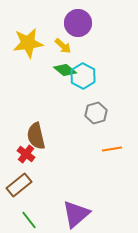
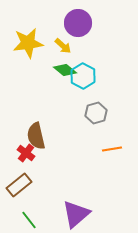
red cross: moved 1 px up
